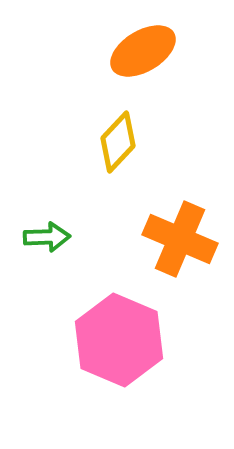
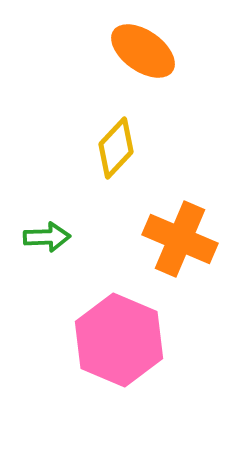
orange ellipse: rotated 66 degrees clockwise
yellow diamond: moved 2 px left, 6 px down
